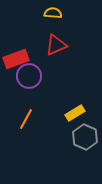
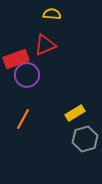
yellow semicircle: moved 1 px left, 1 px down
red triangle: moved 11 px left
purple circle: moved 2 px left, 1 px up
orange line: moved 3 px left
gray hexagon: moved 2 px down; rotated 20 degrees clockwise
